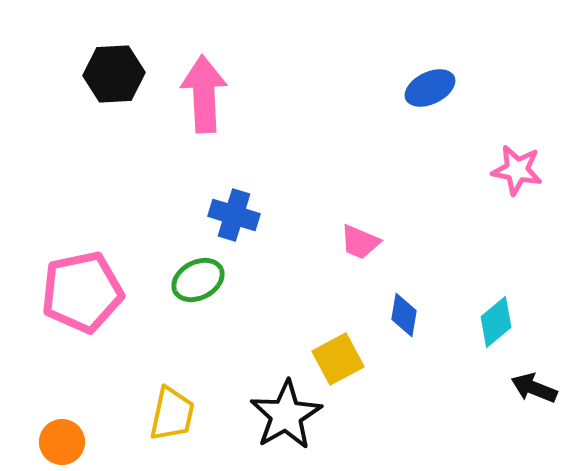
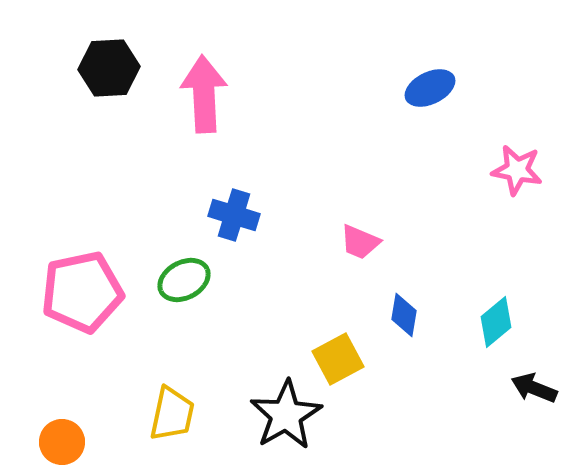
black hexagon: moved 5 px left, 6 px up
green ellipse: moved 14 px left
